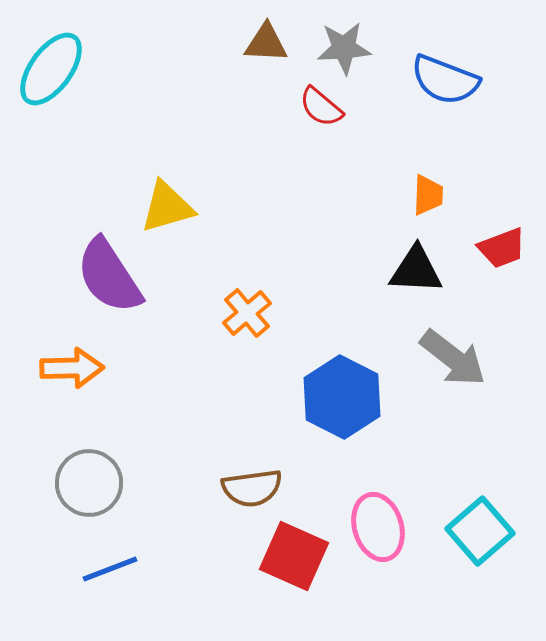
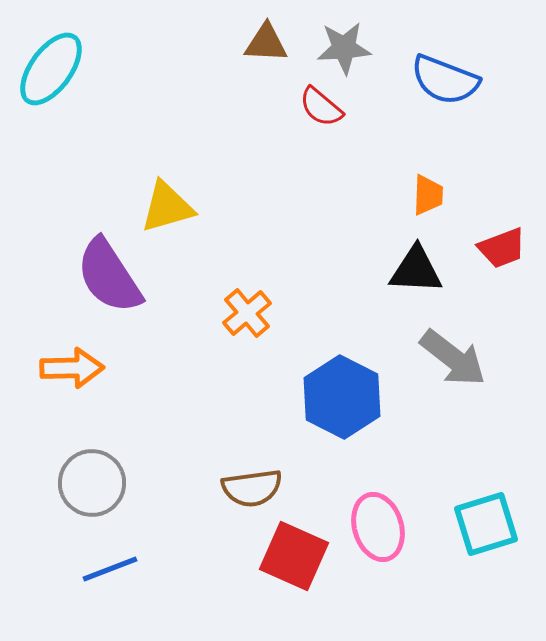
gray circle: moved 3 px right
cyan square: moved 6 px right, 7 px up; rotated 24 degrees clockwise
